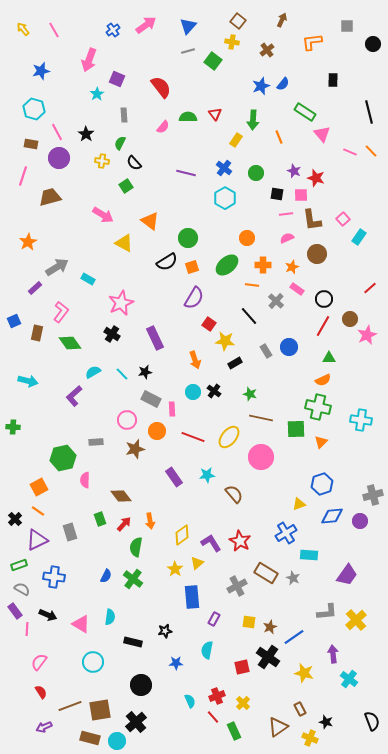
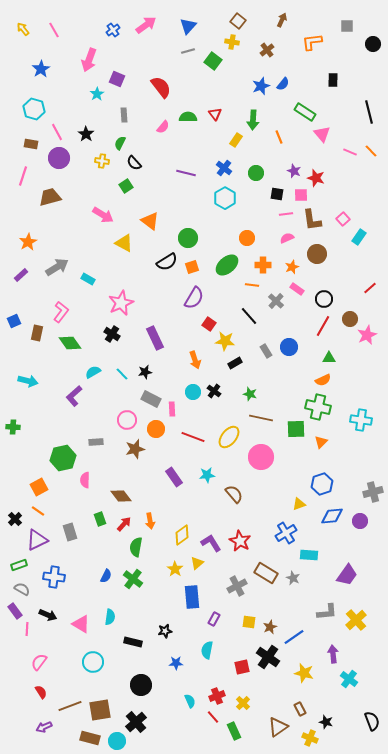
blue star at (41, 71): moved 2 px up; rotated 18 degrees counterclockwise
purple rectangle at (35, 288): moved 14 px left, 13 px up
orange circle at (157, 431): moved 1 px left, 2 px up
gray cross at (373, 495): moved 3 px up
